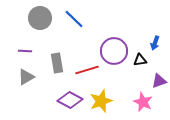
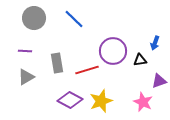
gray circle: moved 6 px left
purple circle: moved 1 px left
